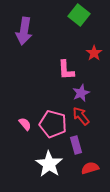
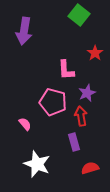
red star: moved 1 px right
purple star: moved 6 px right
red arrow: rotated 30 degrees clockwise
pink pentagon: moved 22 px up
purple rectangle: moved 2 px left, 3 px up
white star: moved 12 px left; rotated 12 degrees counterclockwise
